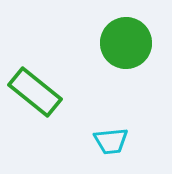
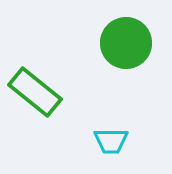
cyan trapezoid: rotated 6 degrees clockwise
